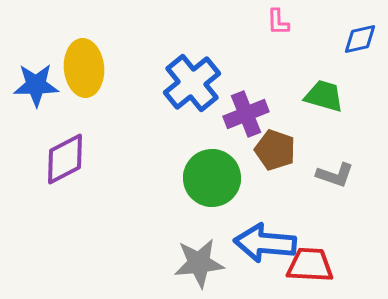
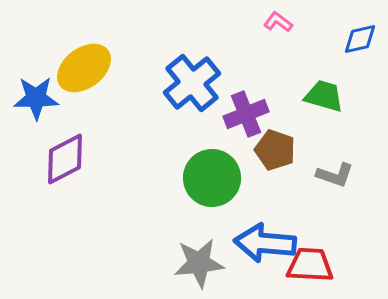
pink L-shape: rotated 128 degrees clockwise
yellow ellipse: rotated 58 degrees clockwise
blue star: moved 13 px down
